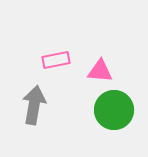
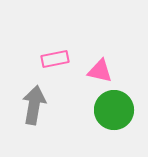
pink rectangle: moved 1 px left, 1 px up
pink triangle: rotated 8 degrees clockwise
